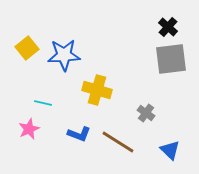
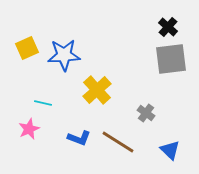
yellow square: rotated 15 degrees clockwise
yellow cross: rotated 32 degrees clockwise
blue L-shape: moved 4 px down
